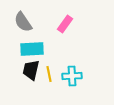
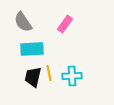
black trapezoid: moved 2 px right, 7 px down
yellow line: moved 1 px up
